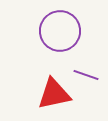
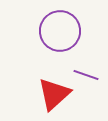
red triangle: rotated 30 degrees counterclockwise
